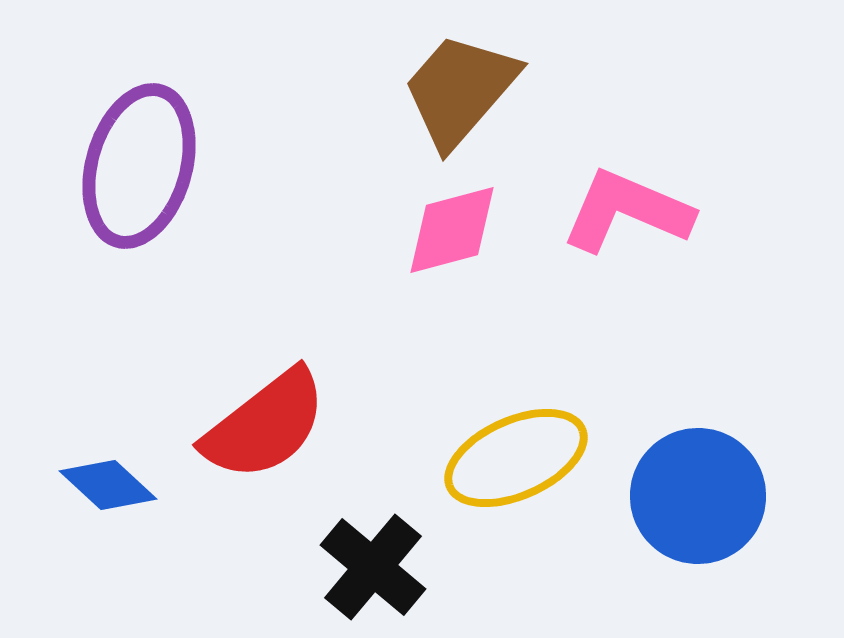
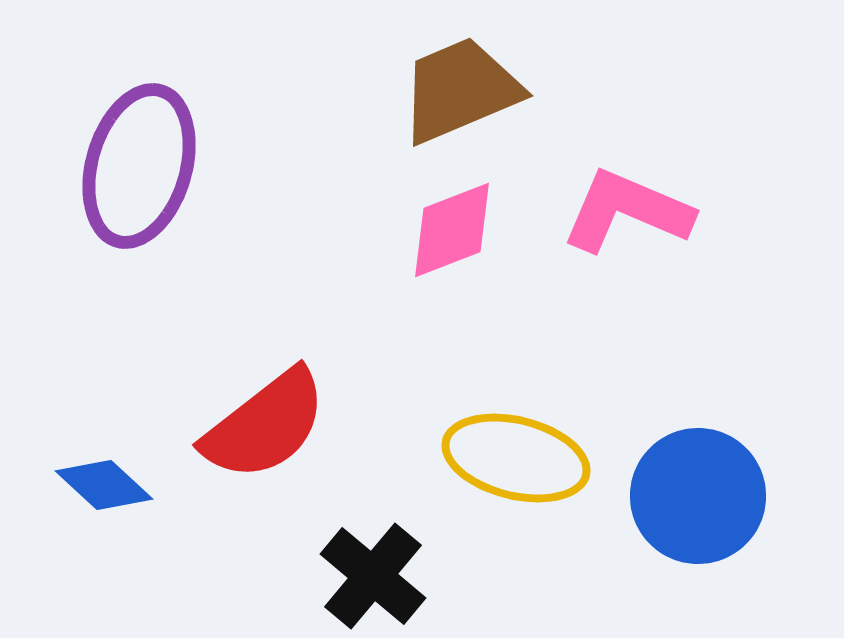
brown trapezoid: rotated 26 degrees clockwise
pink diamond: rotated 6 degrees counterclockwise
yellow ellipse: rotated 38 degrees clockwise
blue diamond: moved 4 px left
black cross: moved 9 px down
